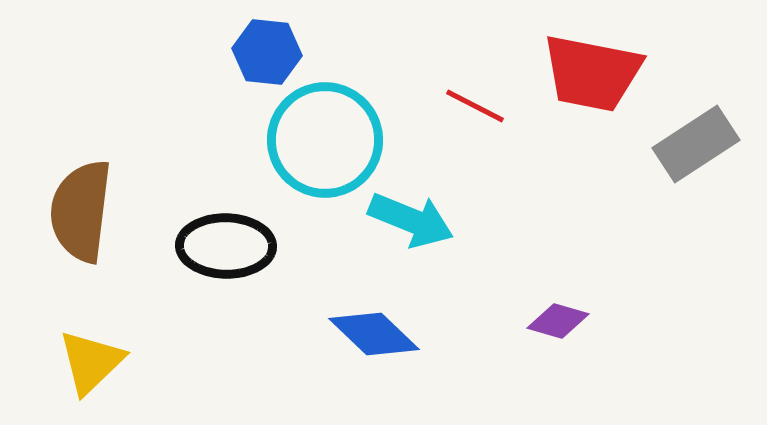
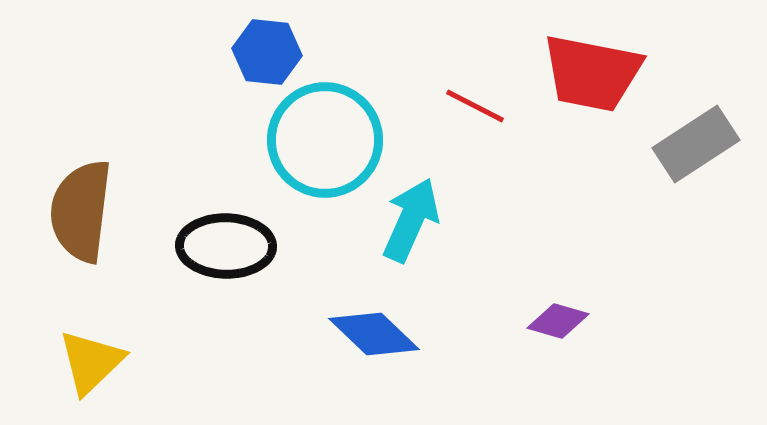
cyan arrow: rotated 88 degrees counterclockwise
